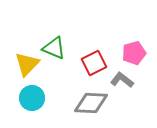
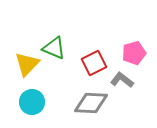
cyan circle: moved 4 px down
